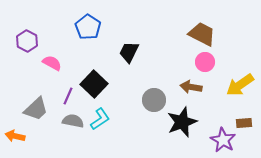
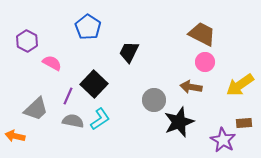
black star: moved 3 px left
